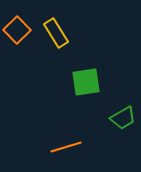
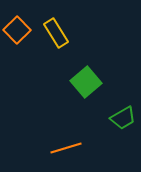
green square: rotated 32 degrees counterclockwise
orange line: moved 1 px down
